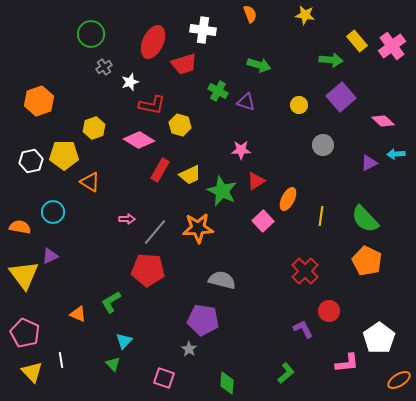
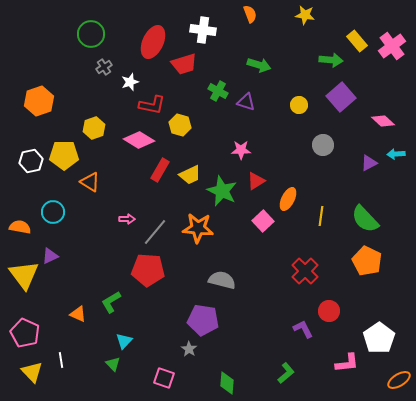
orange star at (198, 228): rotated 8 degrees clockwise
